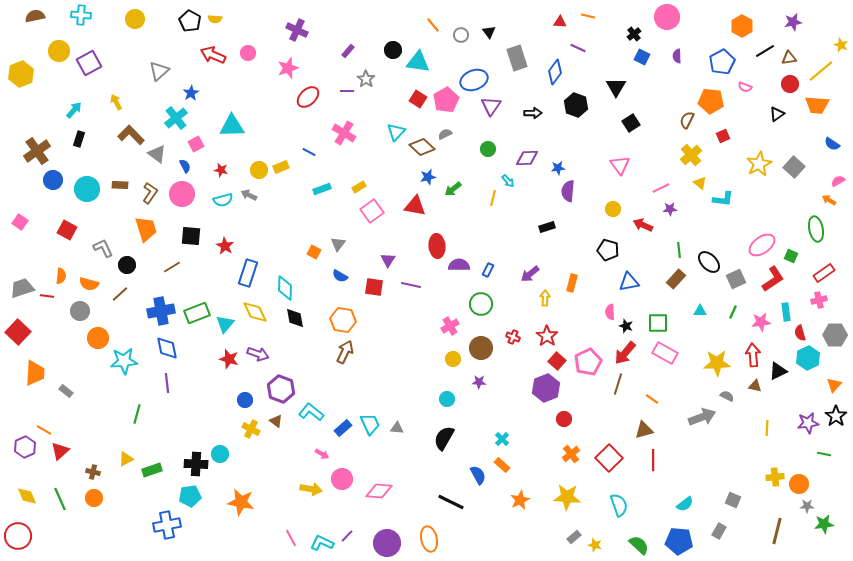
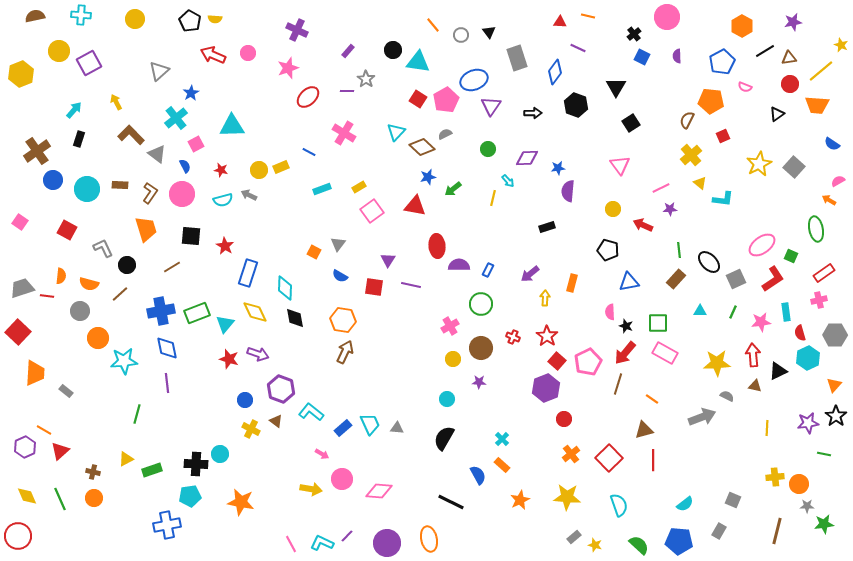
pink line at (291, 538): moved 6 px down
